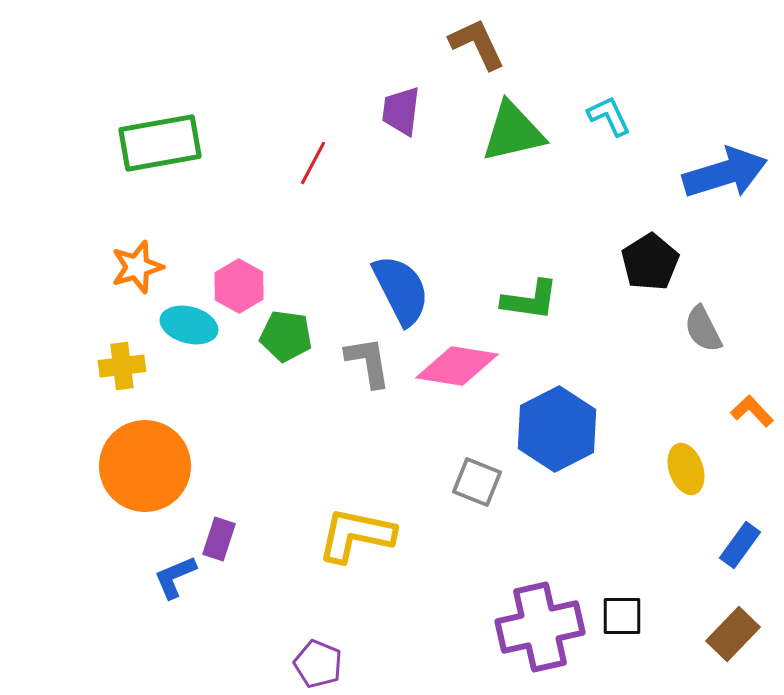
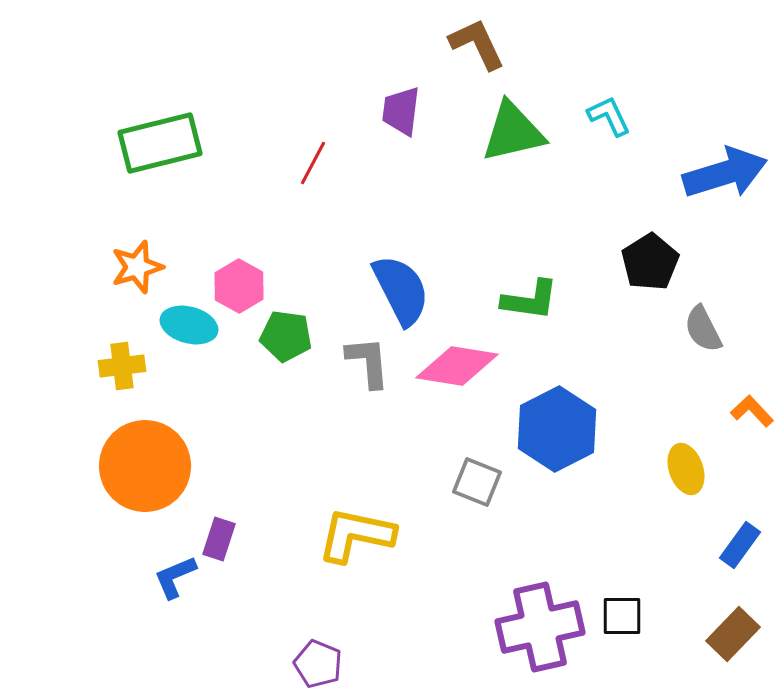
green rectangle: rotated 4 degrees counterclockwise
gray L-shape: rotated 4 degrees clockwise
